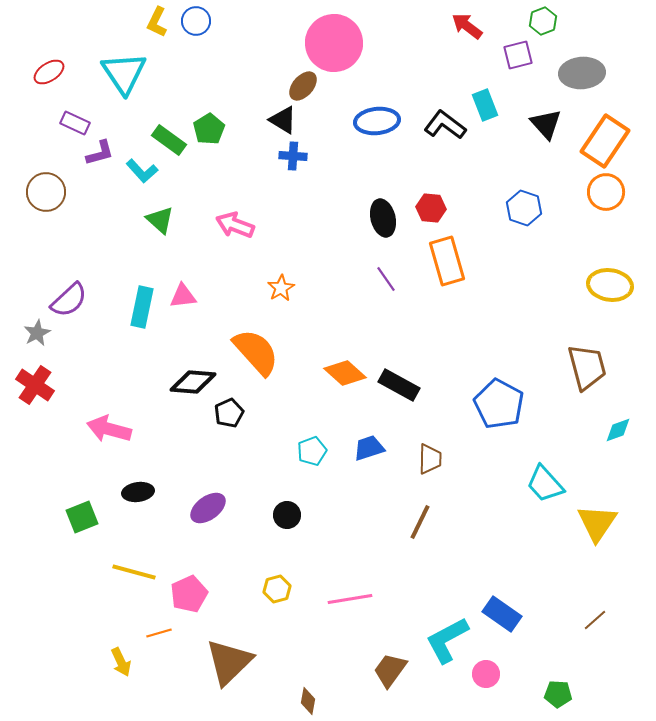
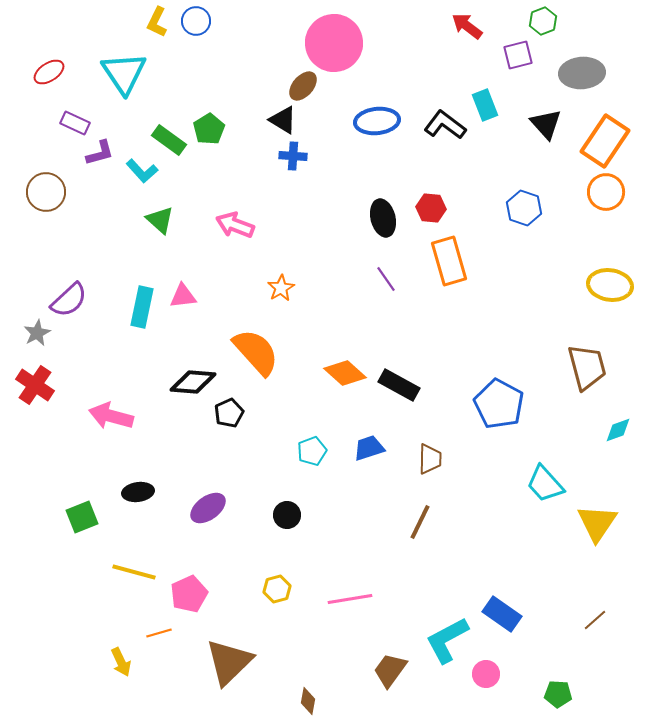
orange rectangle at (447, 261): moved 2 px right
pink arrow at (109, 429): moved 2 px right, 13 px up
